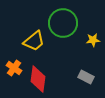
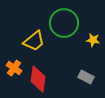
green circle: moved 1 px right
yellow star: rotated 16 degrees clockwise
